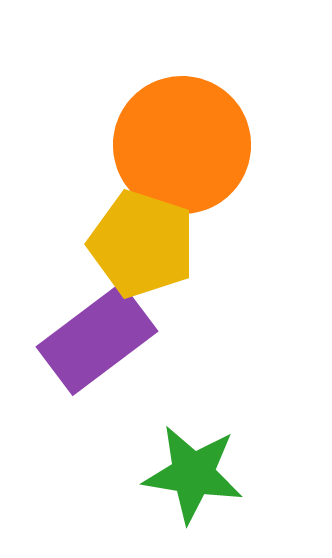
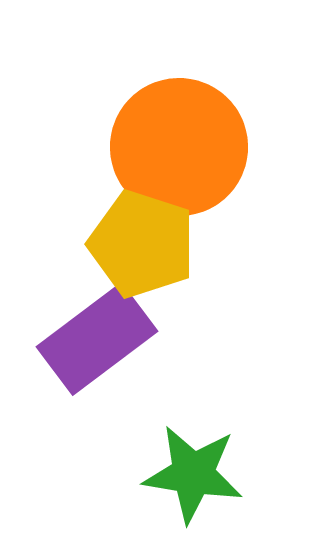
orange circle: moved 3 px left, 2 px down
